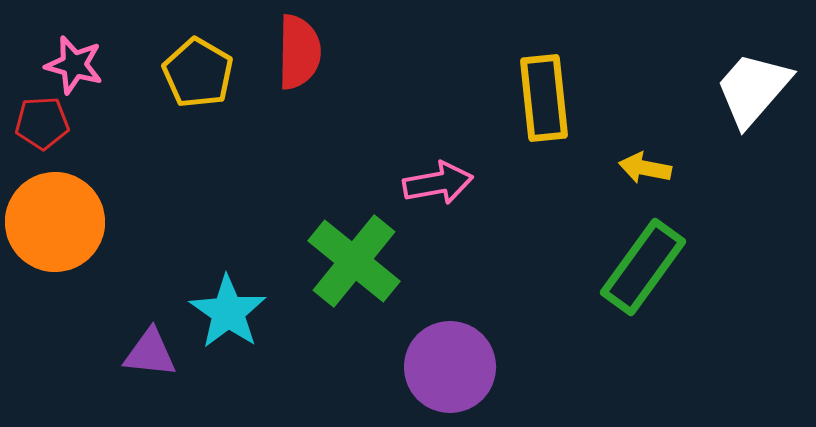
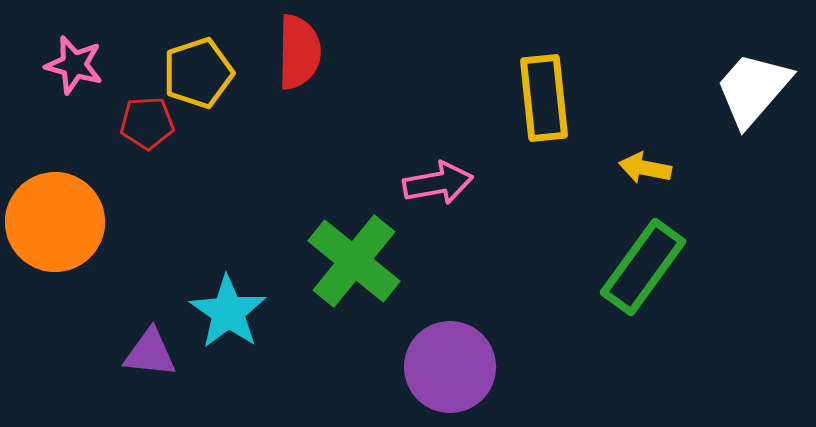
yellow pentagon: rotated 24 degrees clockwise
red pentagon: moved 105 px right
